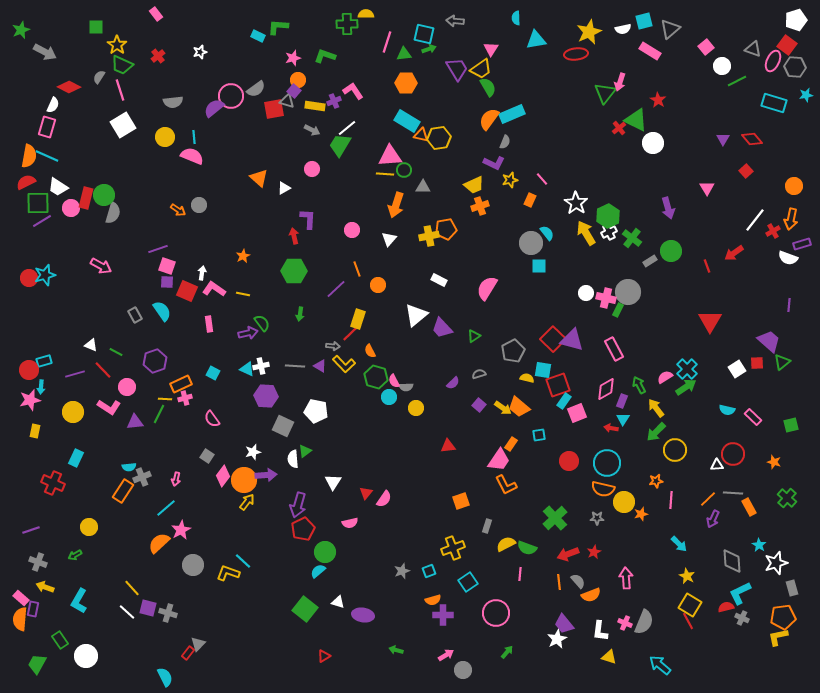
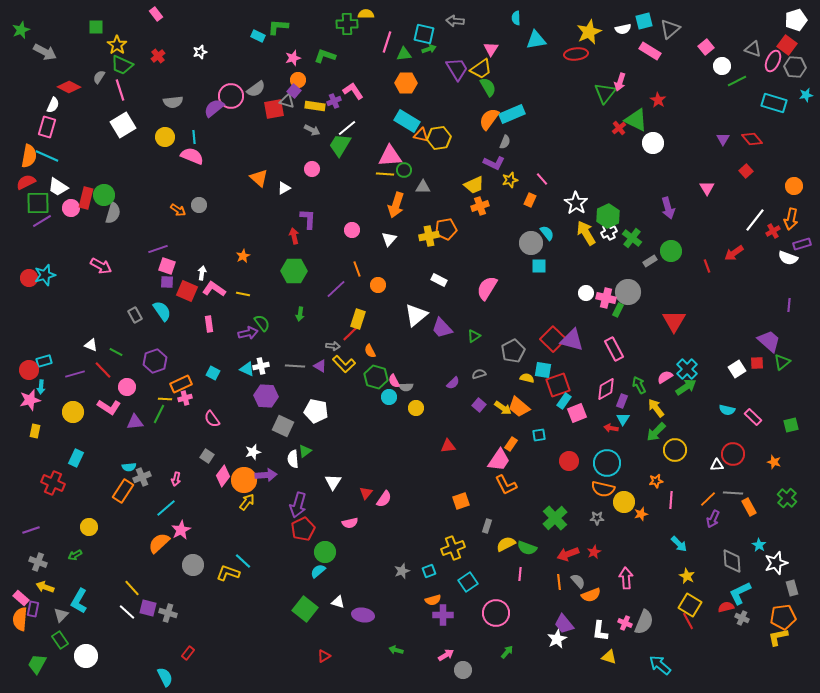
red triangle at (710, 321): moved 36 px left
gray triangle at (198, 644): moved 137 px left, 29 px up
